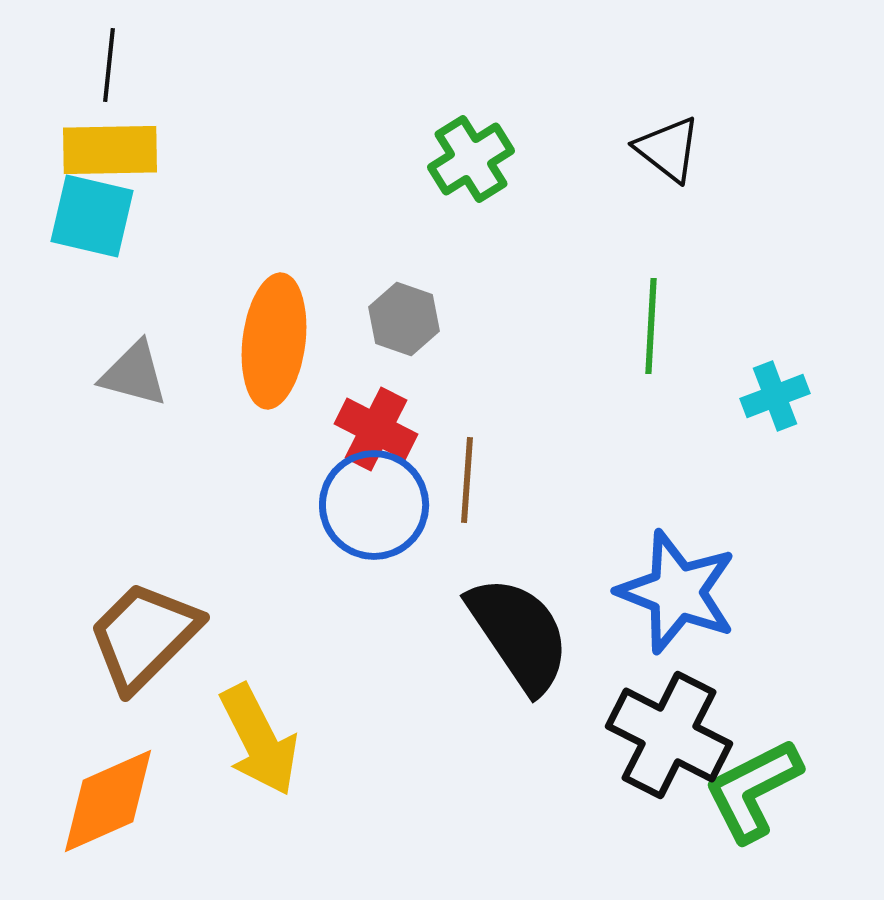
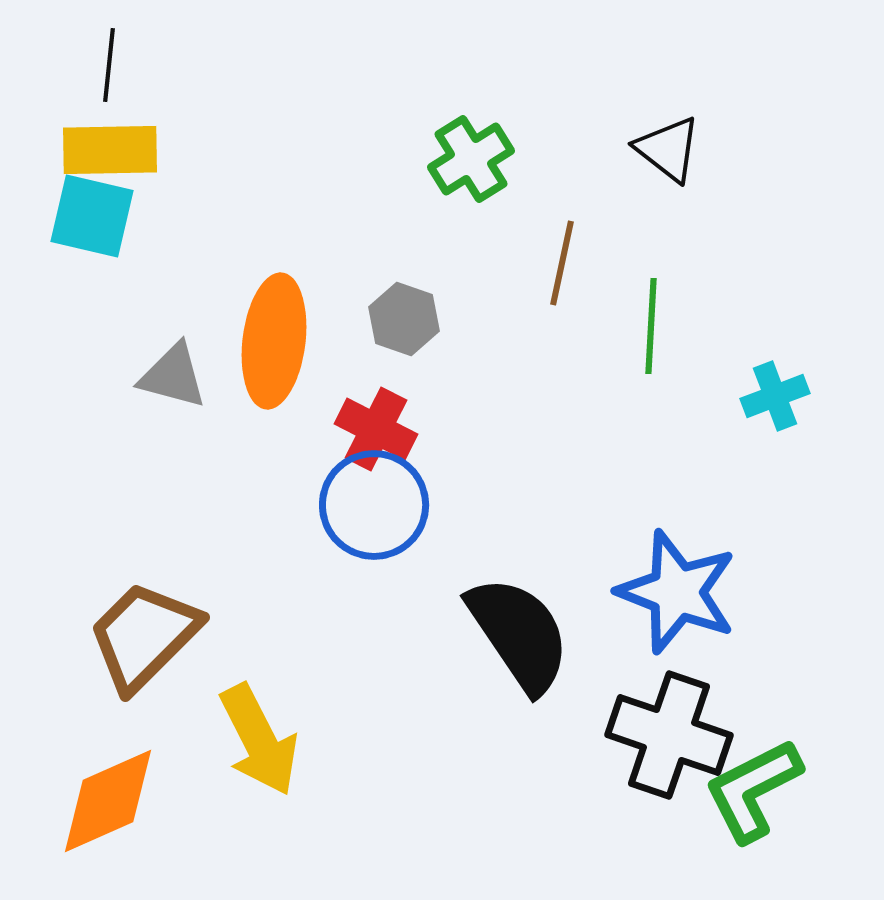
gray triangle: moved 39 px right, 2 px down
brown line: moved 95 px right, 217 px up; rotated 8 degrees clockwise
black cross: rotated 8 degrees counterclockwise
